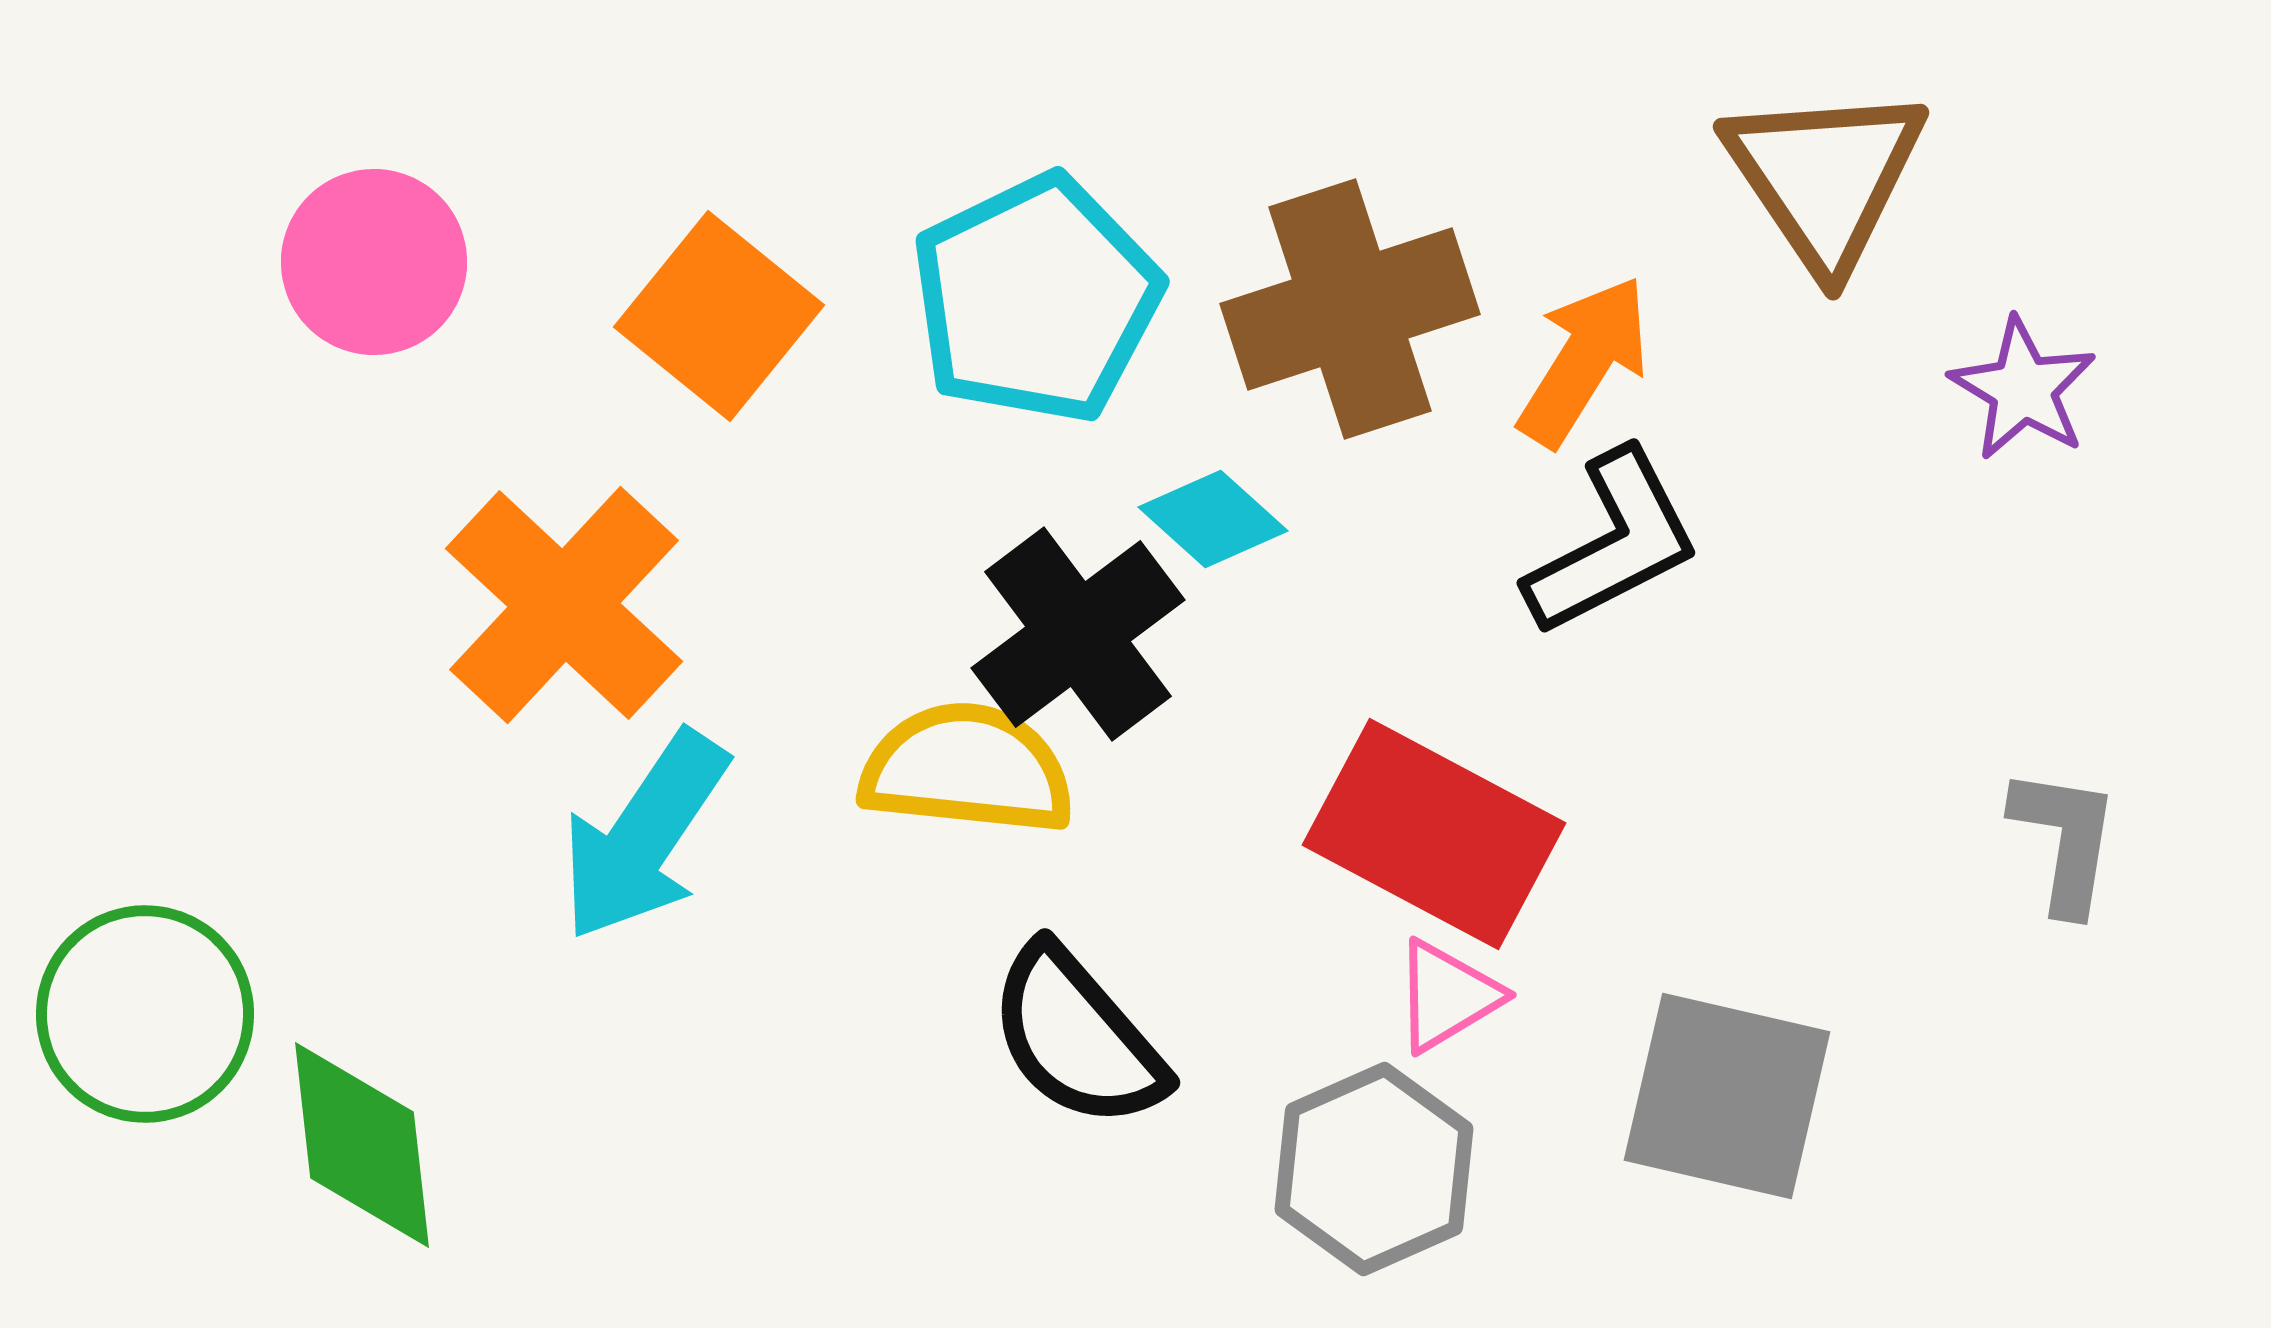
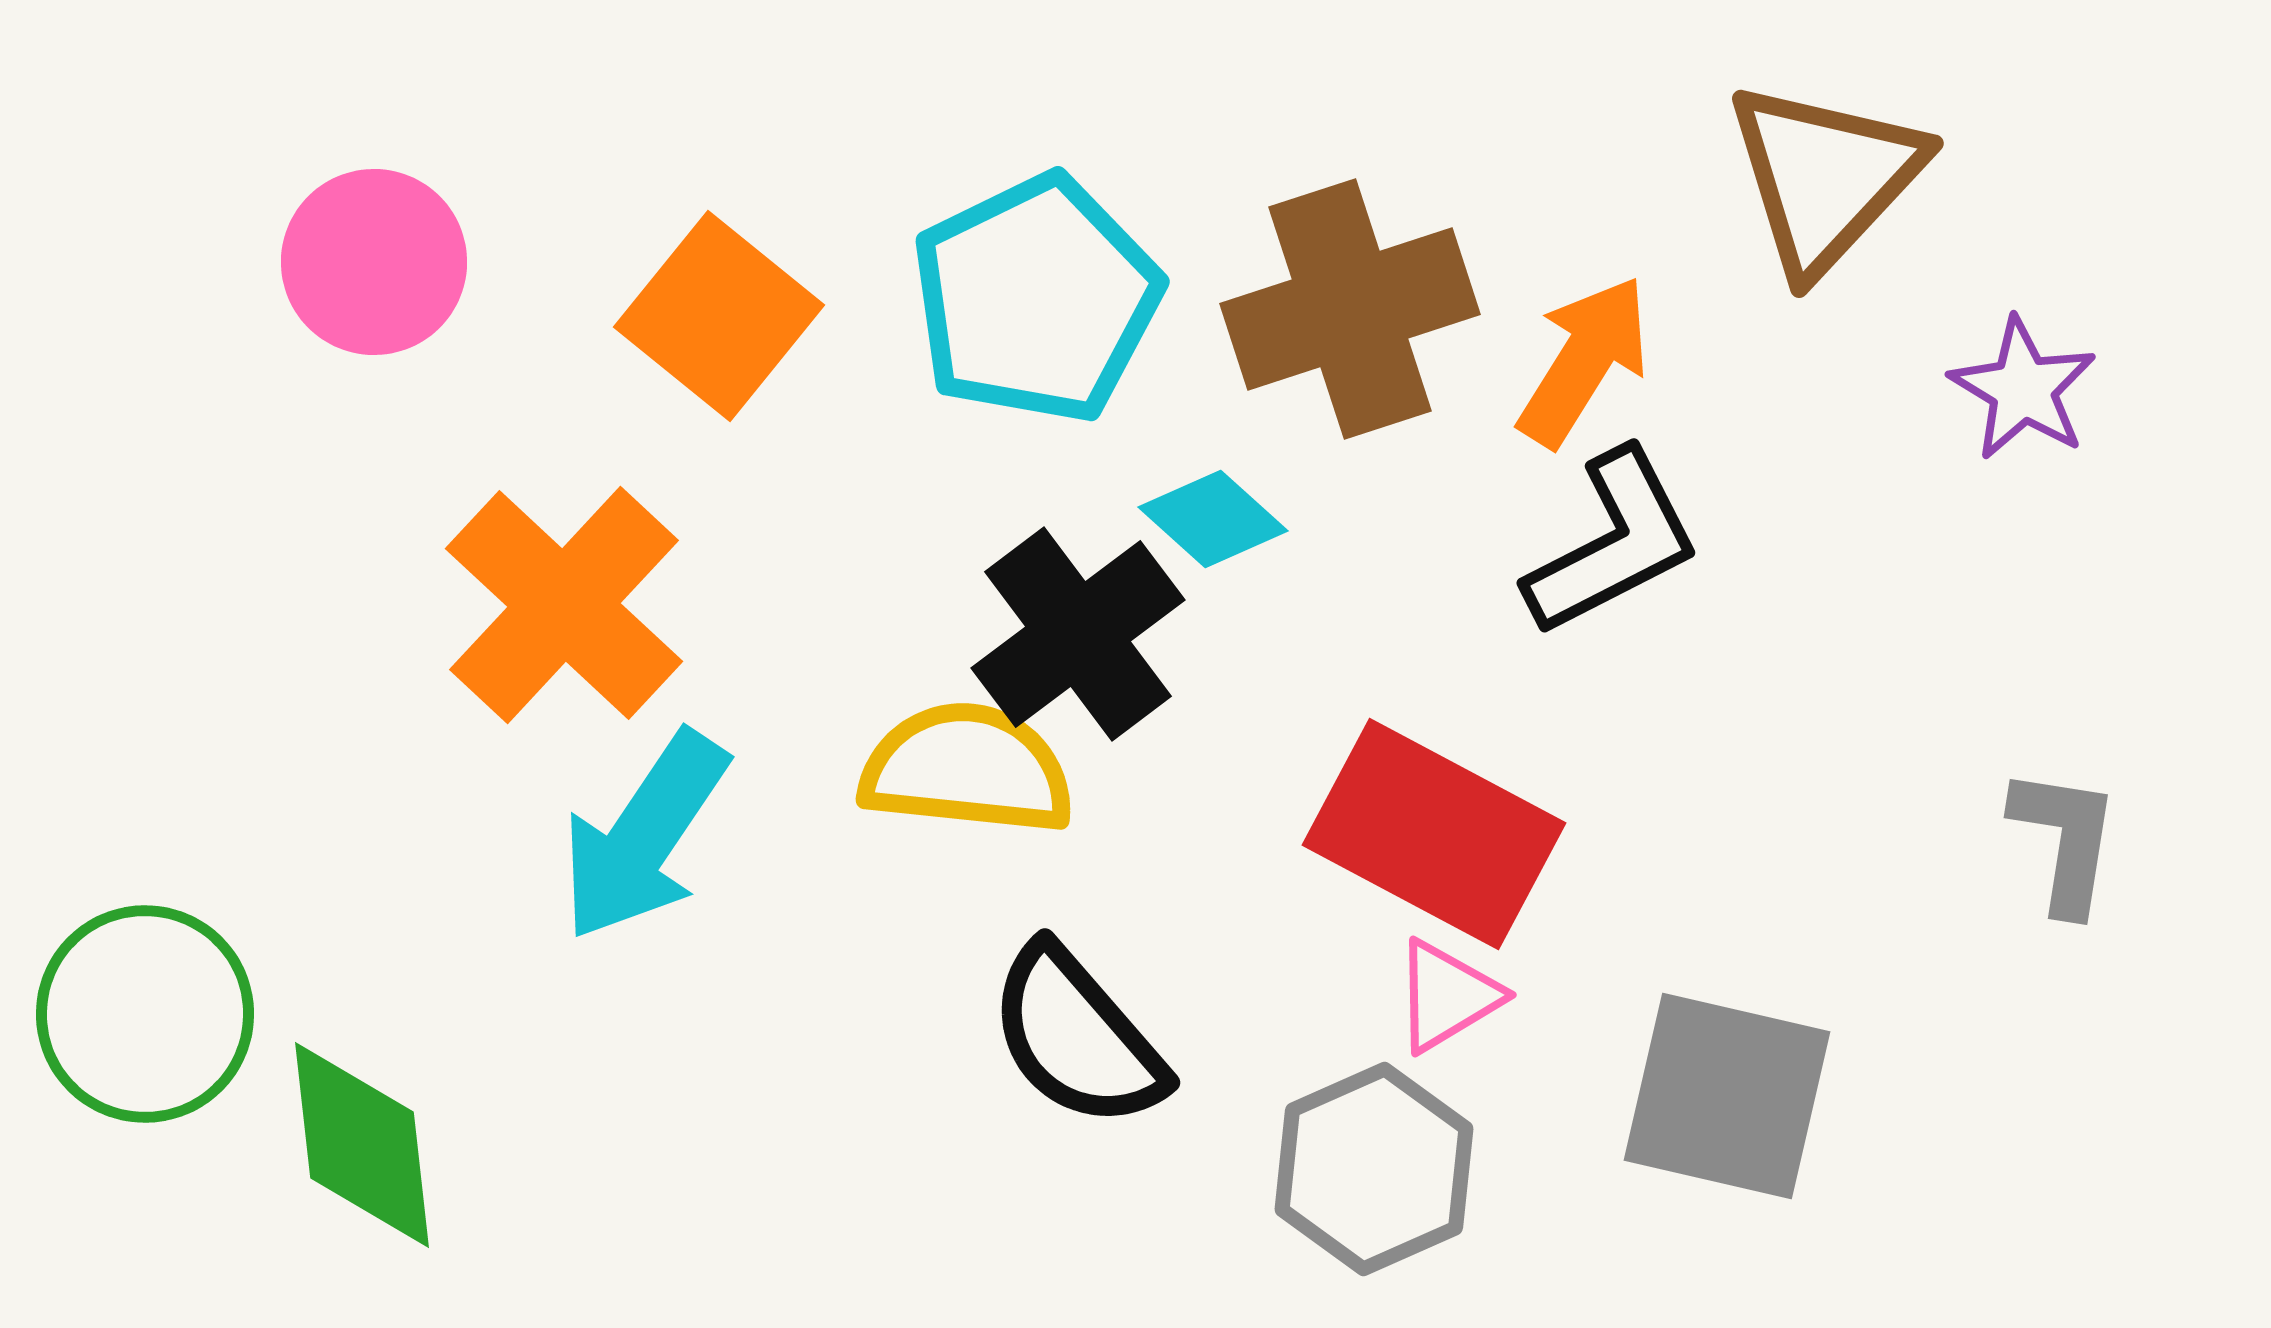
brown triangle: rotated 17 degrees clockwise
